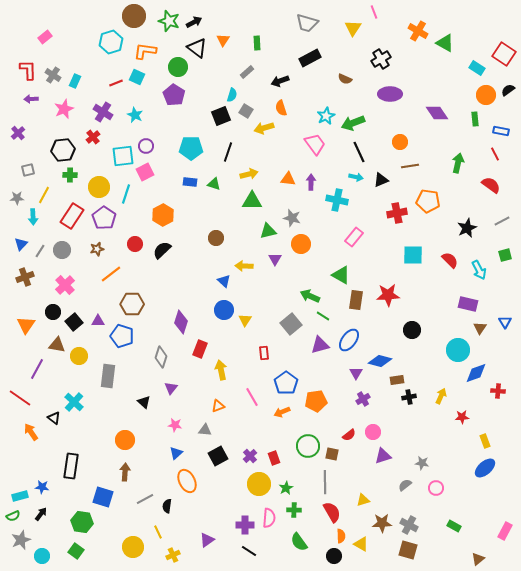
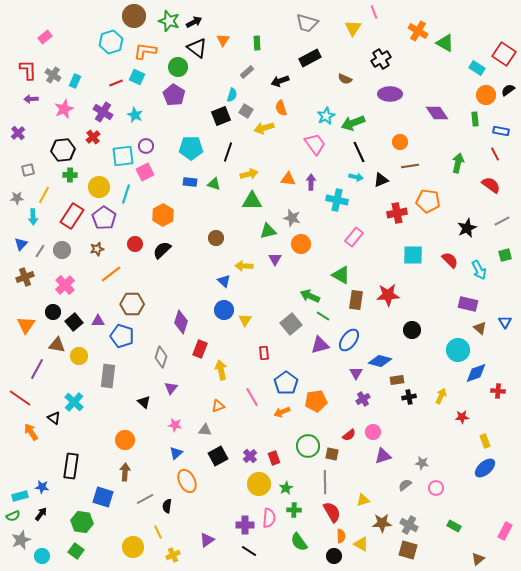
brown triangle at (480, 328): rotated 24 degrees counterclockwise
